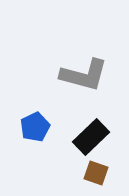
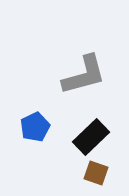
gray L-shape: rotated 30 degrees counterclockwise
